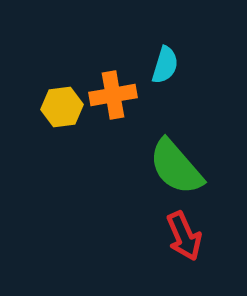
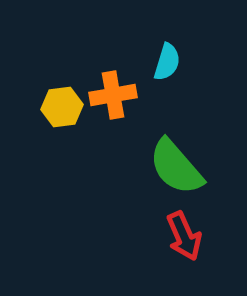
cyan semicircle: moved 2 px right, 3 px up
